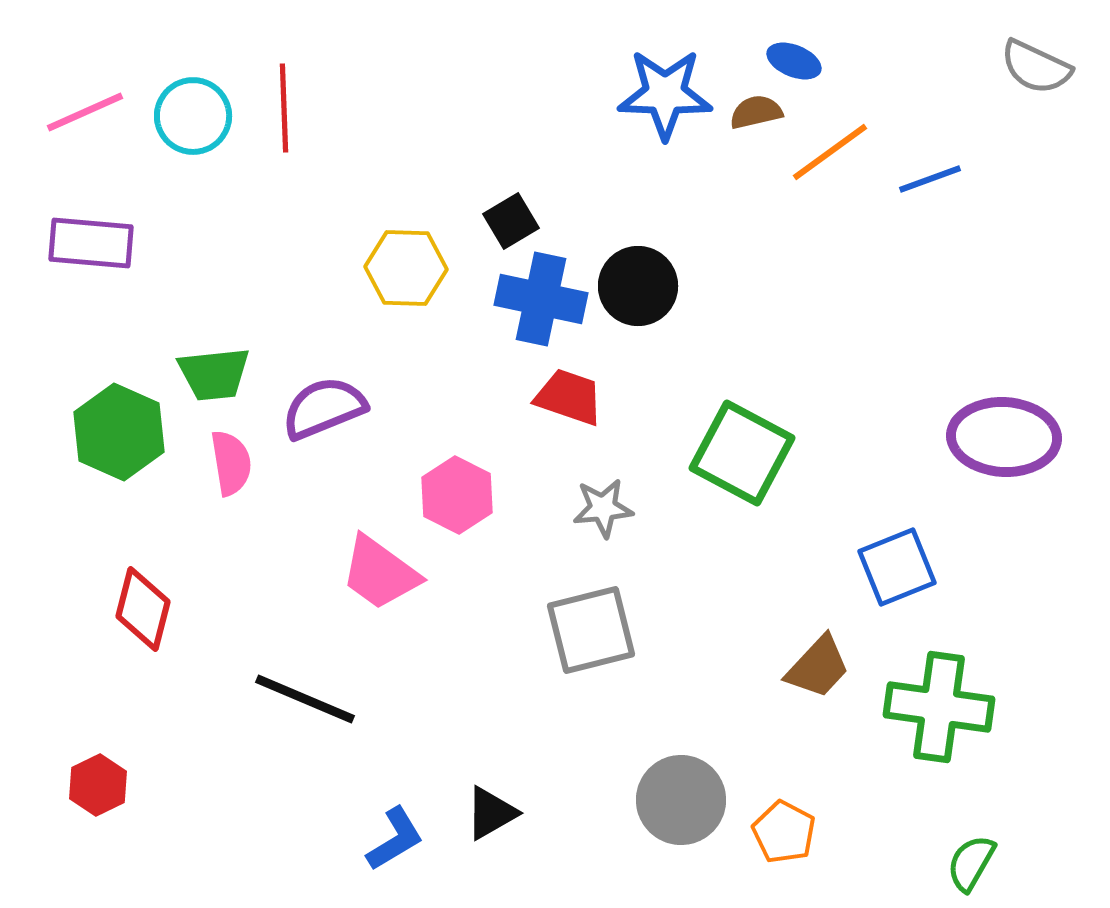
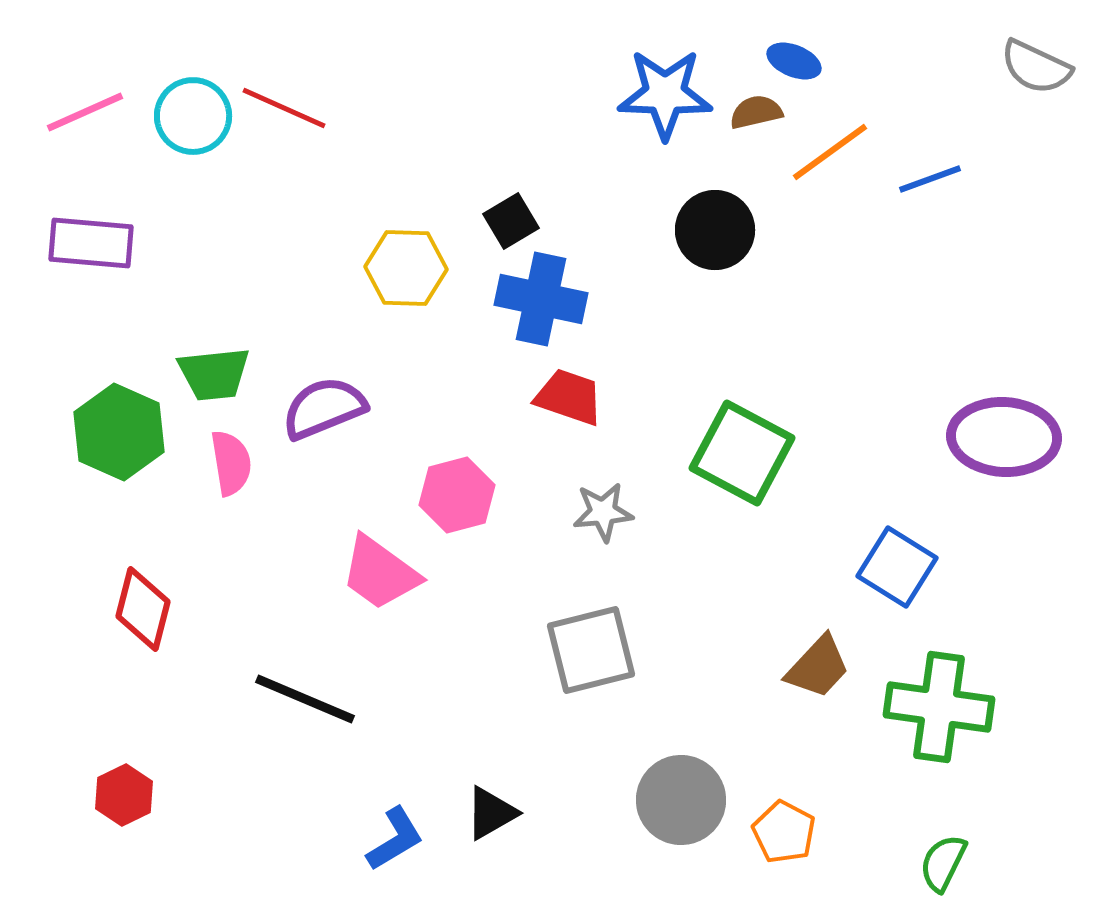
red line: rotated 64 degrees counterclockwise
black circle: moved 77 px right, 56 px up
pink hexagon: rotated 18 degrees clockwise
gray star: moved 4 px down
blue square: rotated 36 degrees counterclockwise
gray square: moved 20 px down
red hexagon: moved 26 px right, 10 px down
green semicircle: moved 28 px left; rotated 4 degrees counterclockwise
